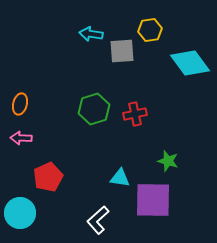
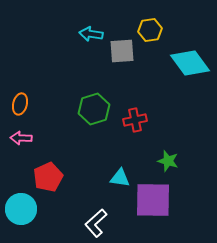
red cross: moved 6 px down
cyan circle: moved 1 px right, 4 px up
white L-shape: moved 2 px left, 3 px down
